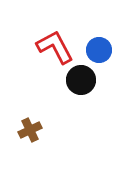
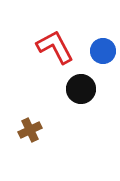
blue circle: moved 4 px right, 1 px down
black circle: moved 9 px down
